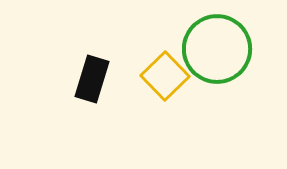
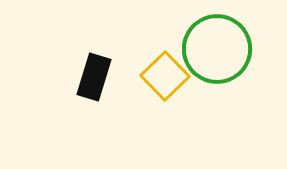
black rectangle: moved 2 px right, 2 px up
